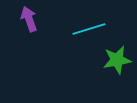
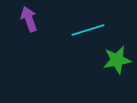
cyan line: moved 1 px left, 1 px down
